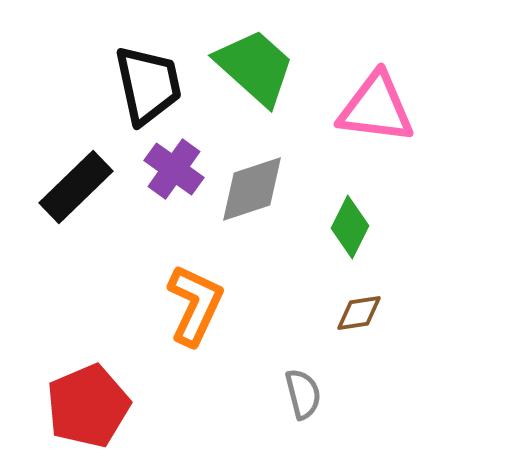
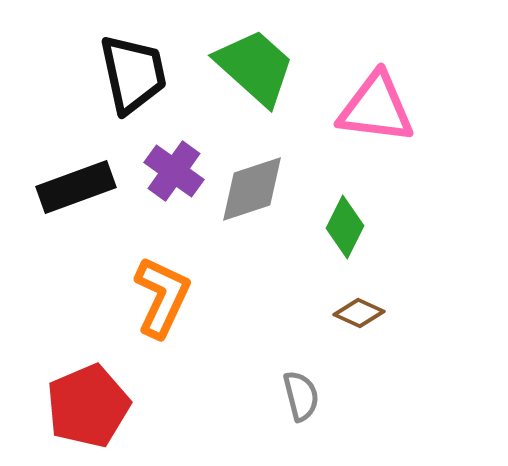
black trapezoid: moved 15 px left, 11 px up
purple cross: moved 2 px down
black rectangle: rotated 24 degrees clockwise
green diamond: moved 5 px left
orange L-shape: moved 33 px left, 8 px up
brown diamond: rotated 33 degrees clockwise
gray semicircle: moved 2 px left, 2 px down
